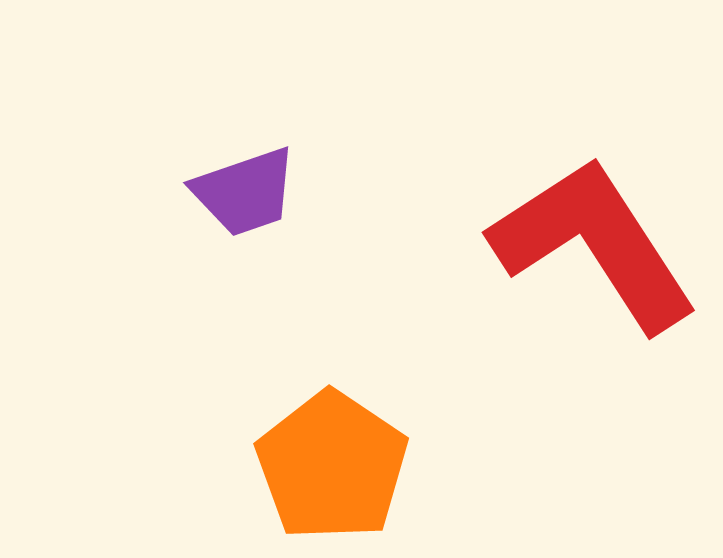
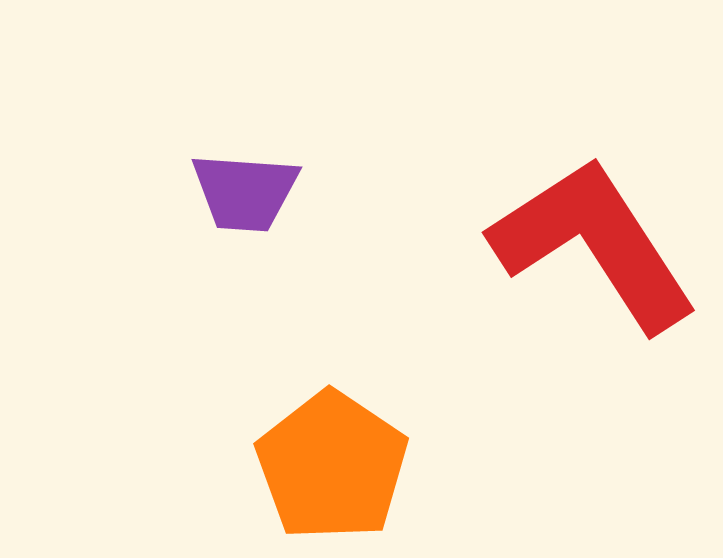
purple trapezoid: rotated 23 degrees clockwise
